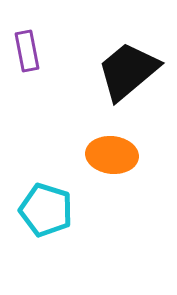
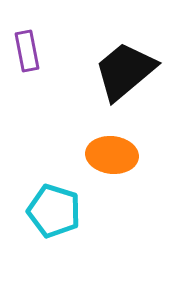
black trapezoid: moved 3 px left
cyan pentagon: moved 8 px right, 1 px down
